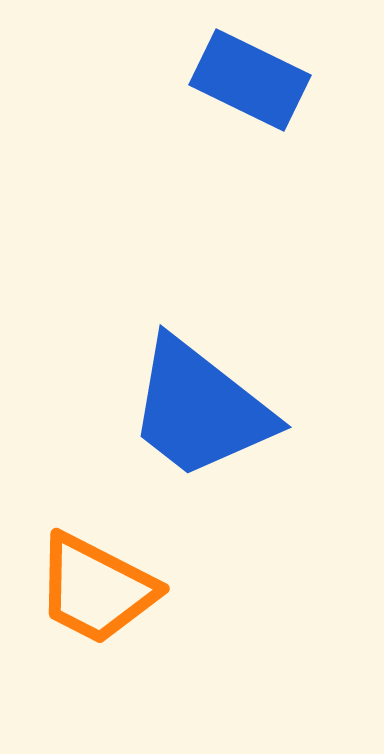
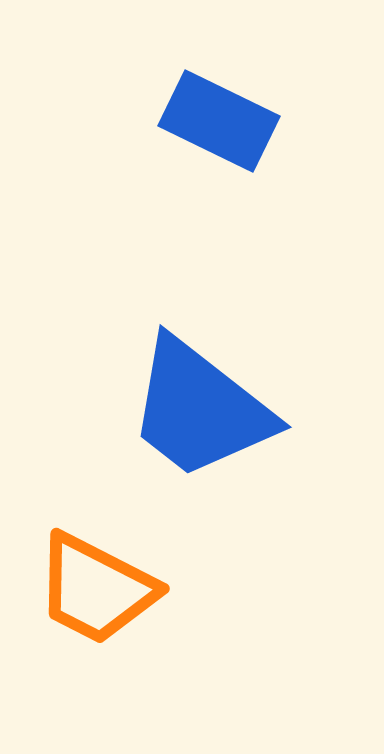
blue rectangle: moved 31 px left, 41 px down
